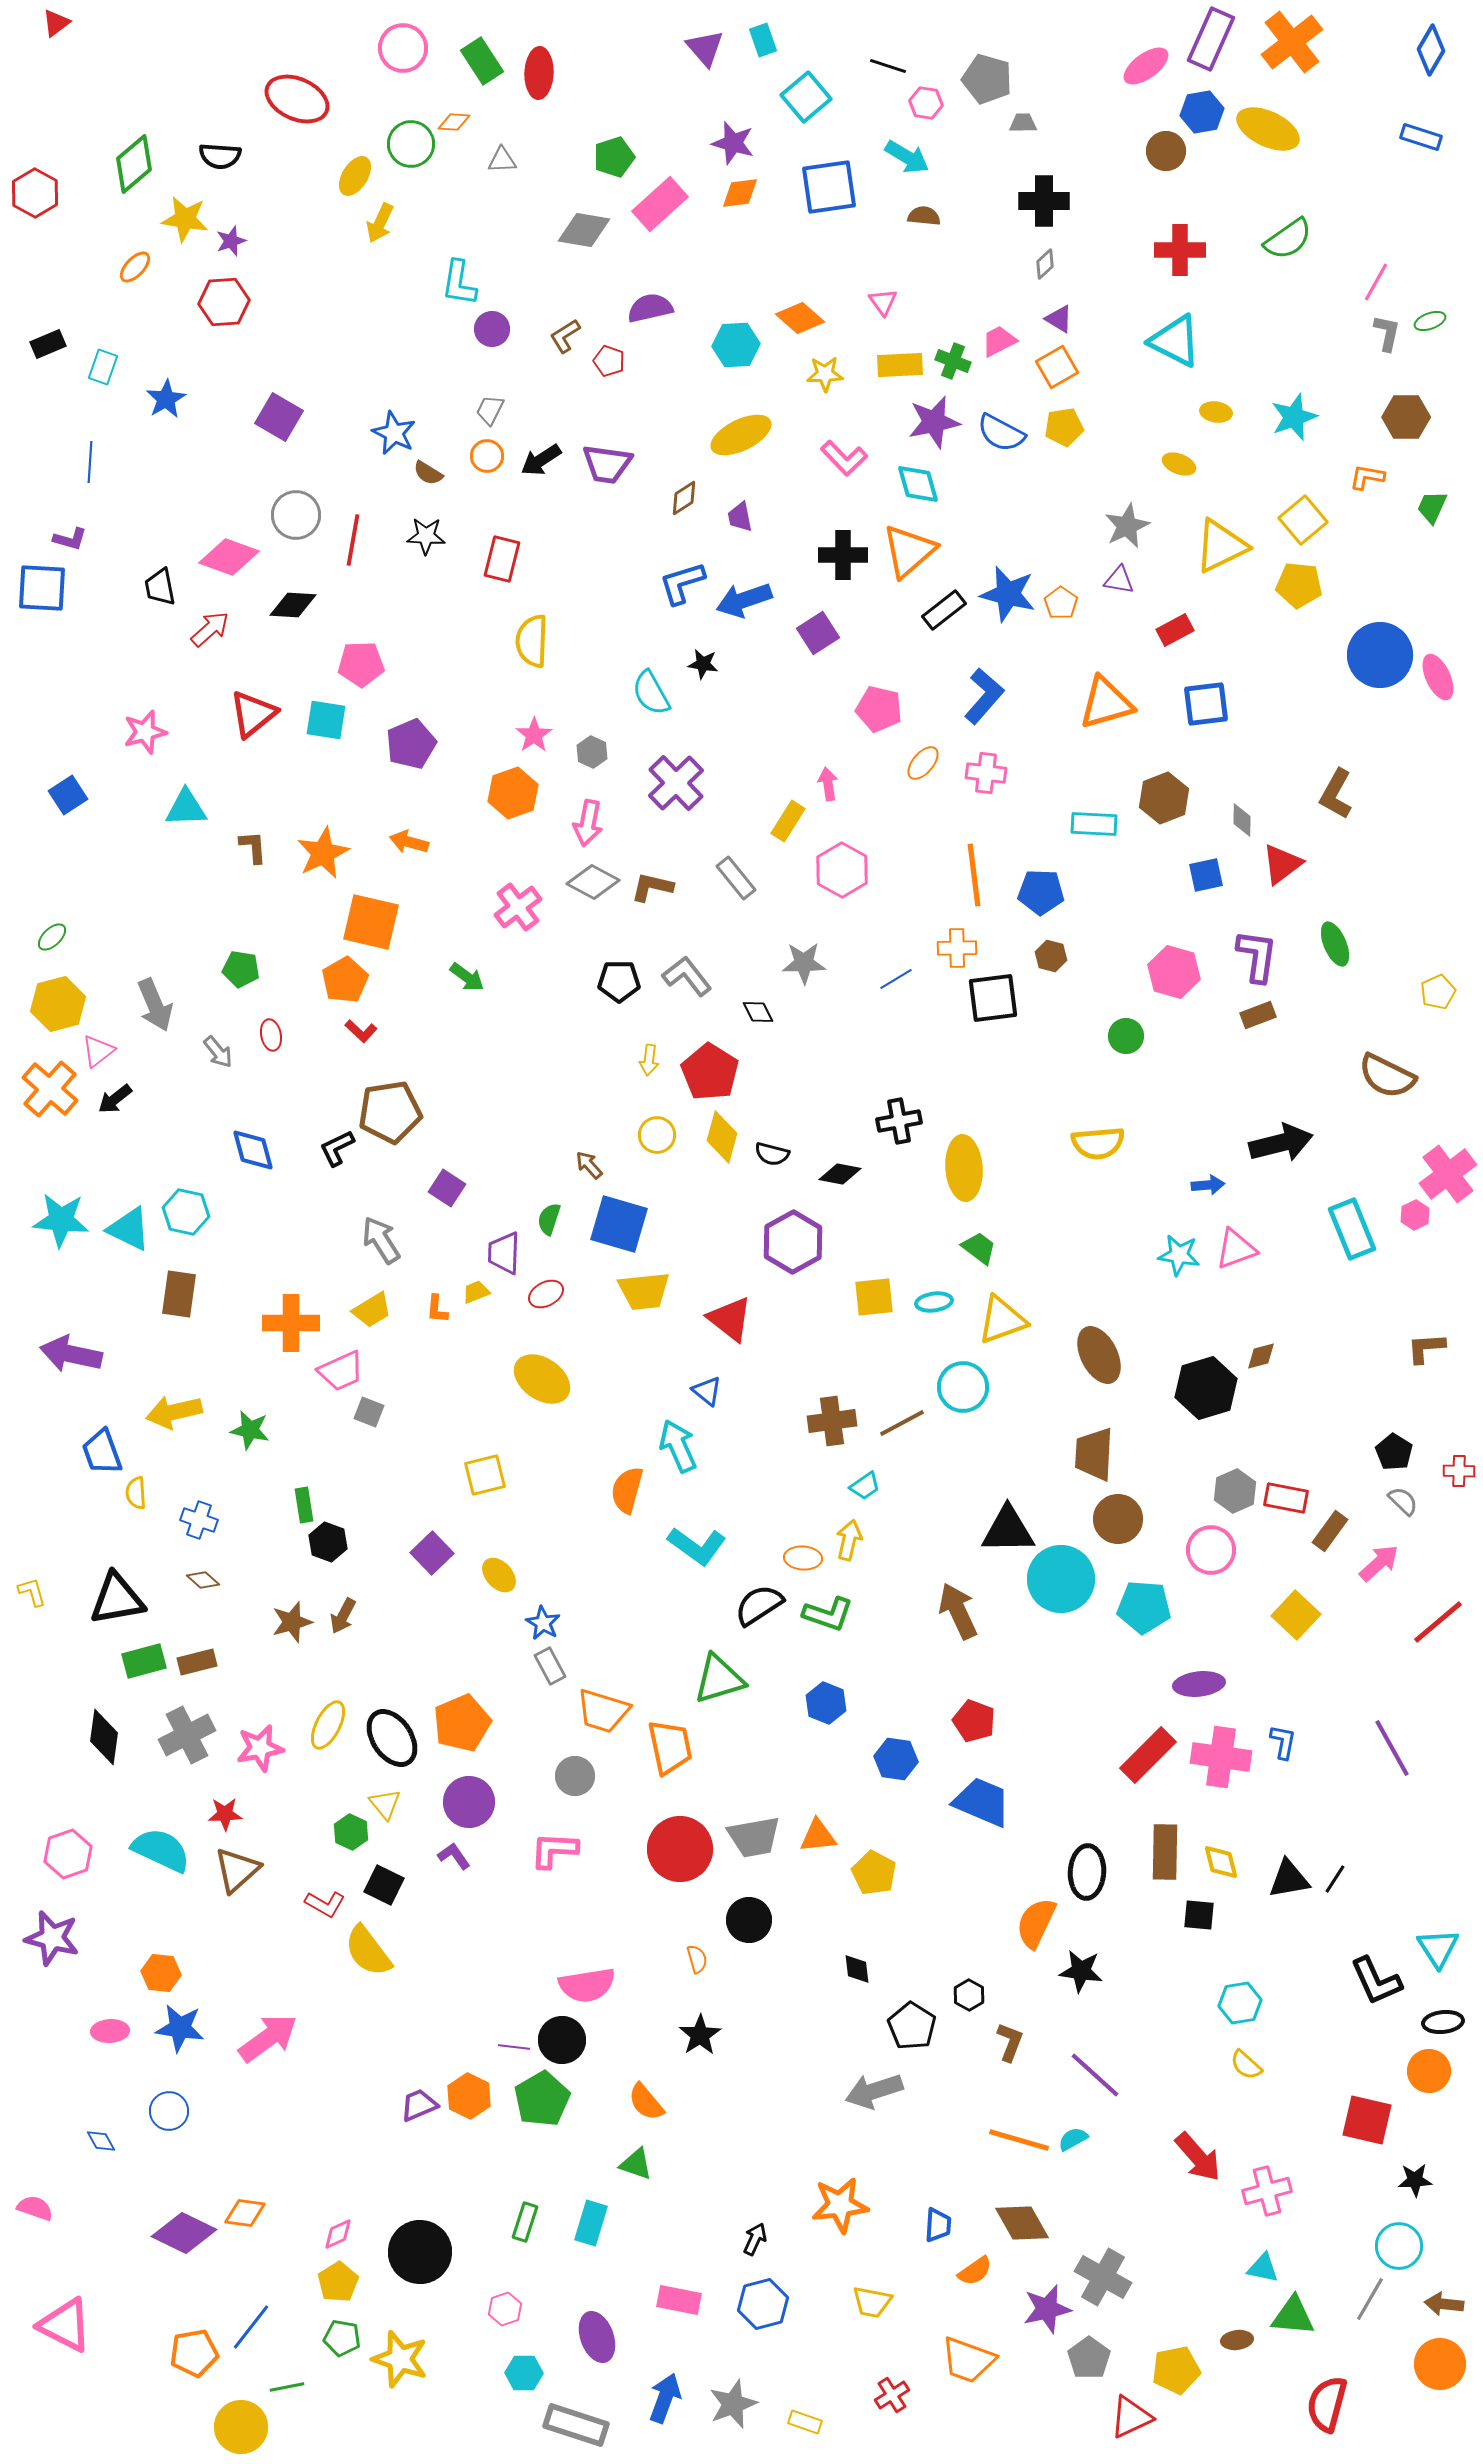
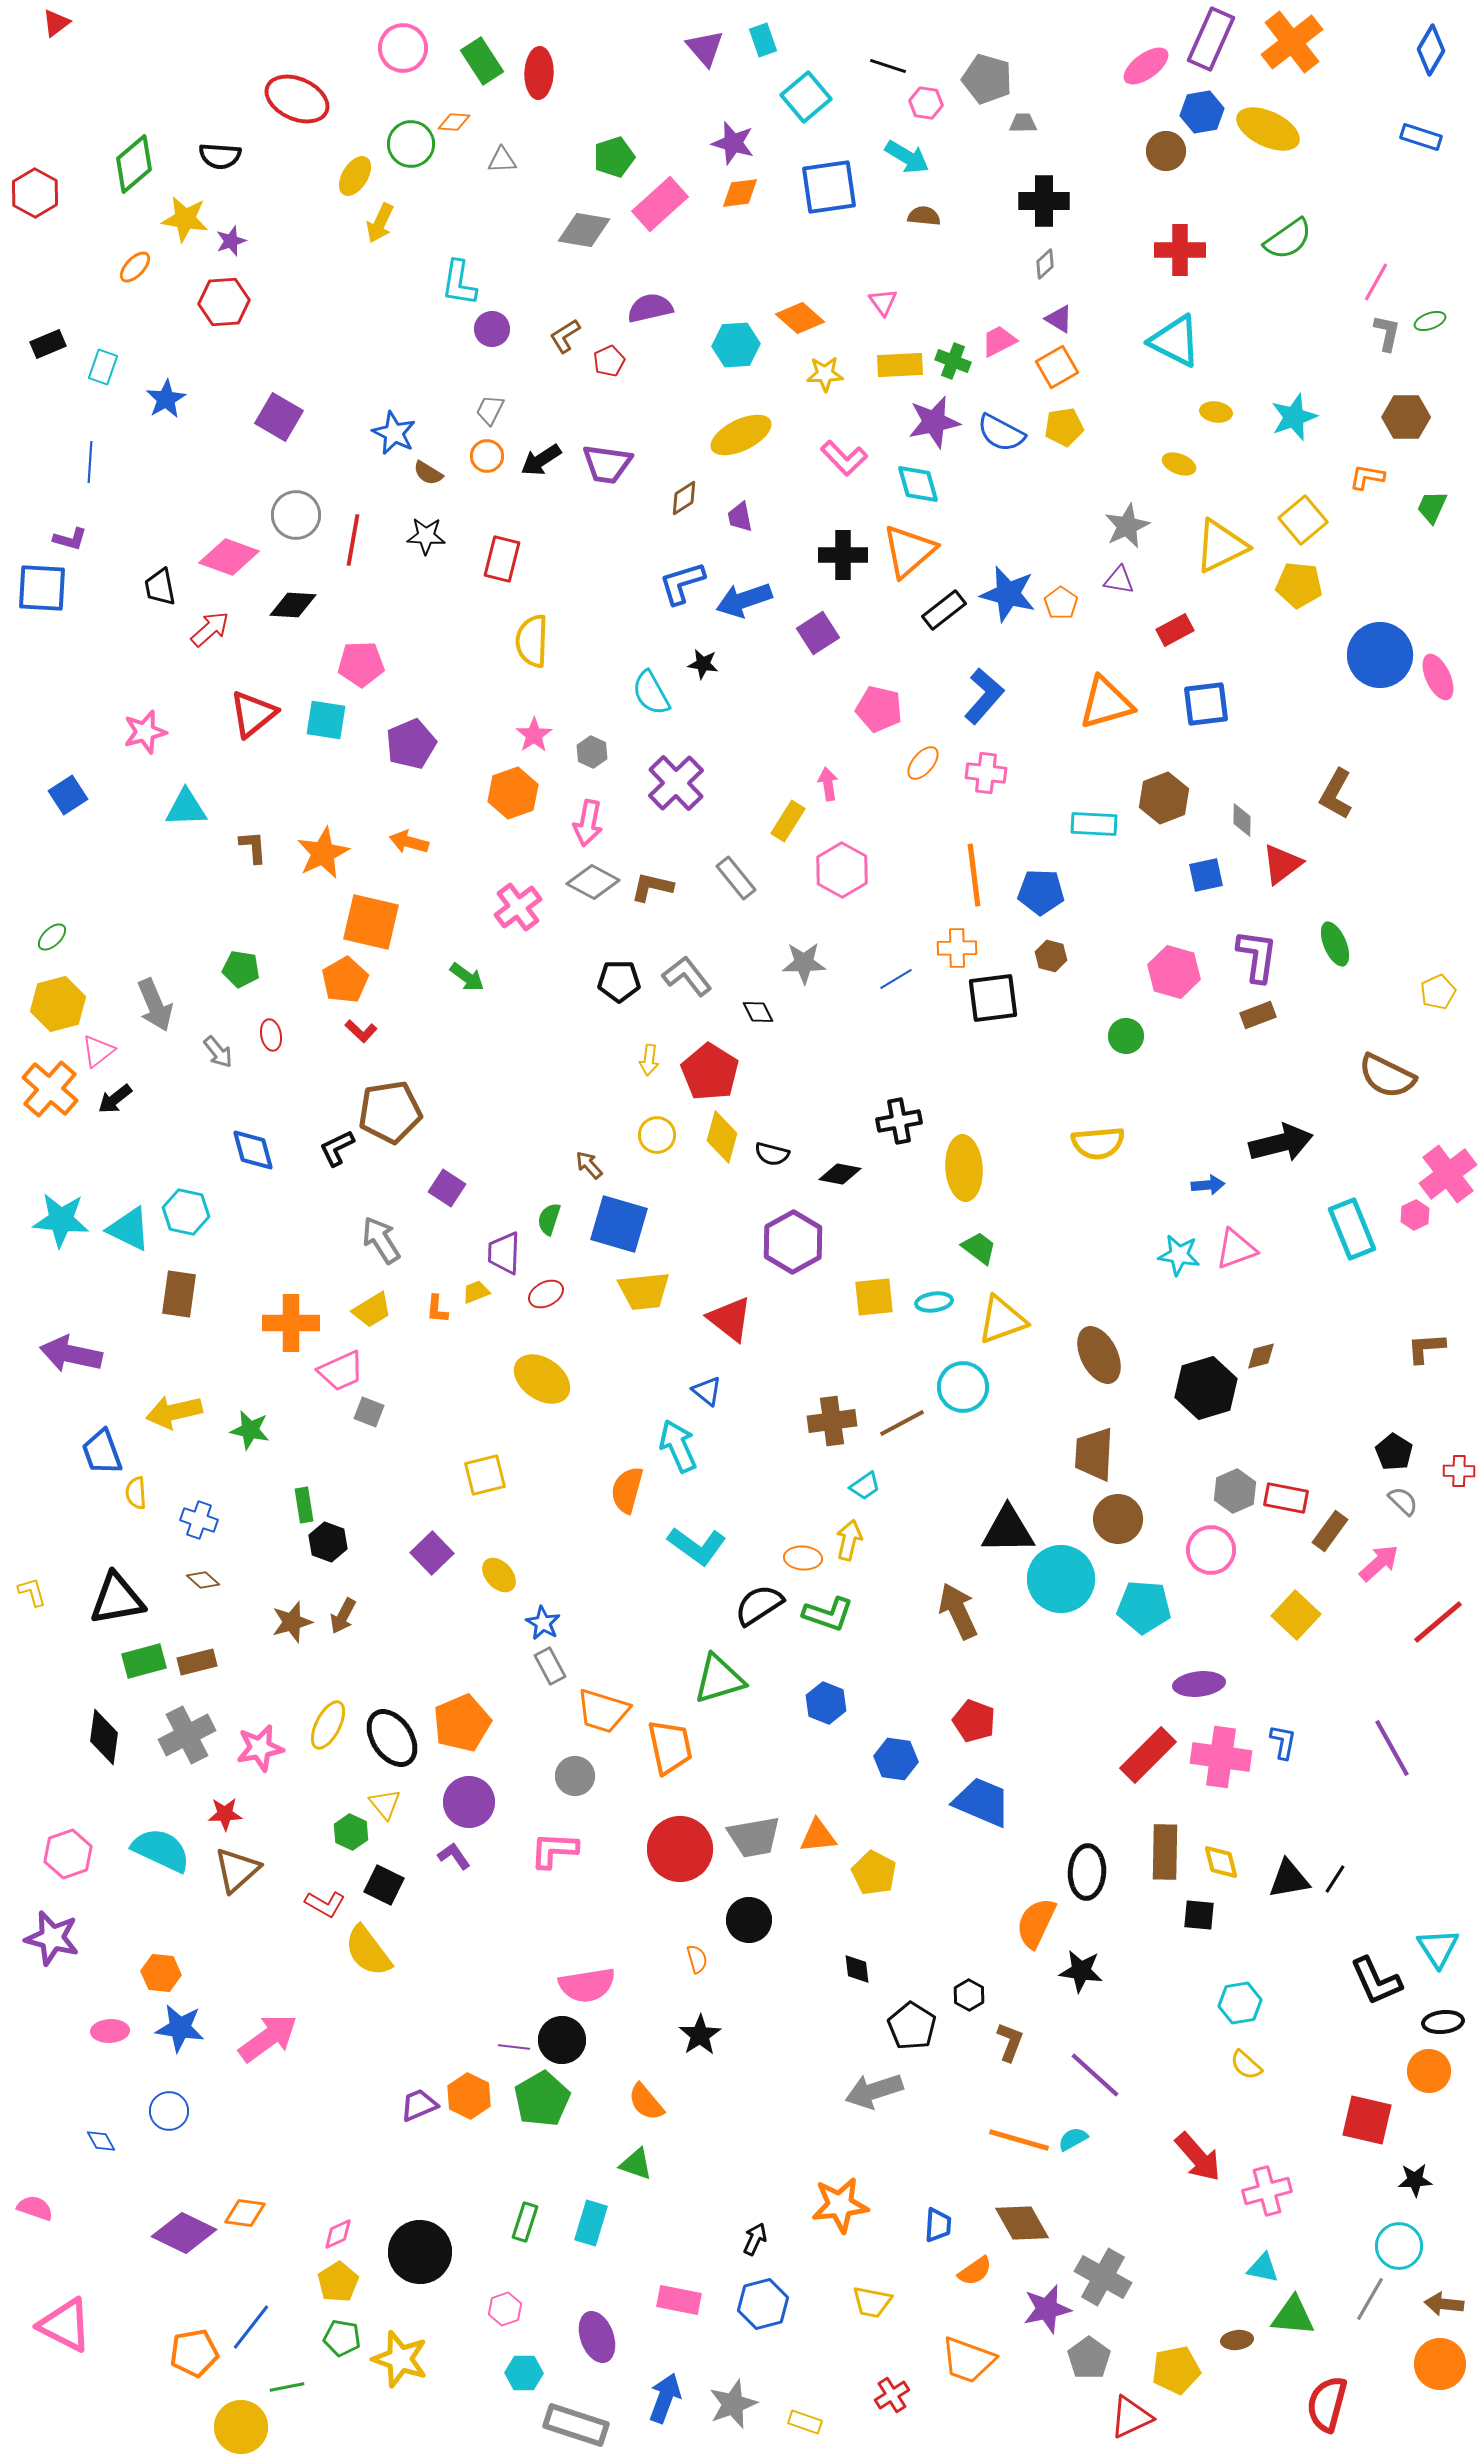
red pentagon at (609, 361): rotated 28 degrees clockwise
